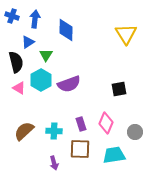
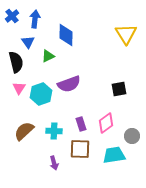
blue cross: rotated 32 degrees clockwise
blue diamond: moved 5 px down
blue triangle: rotated 32 degrees counterclockwise
green triangle: moved 2 px right, 1 px down; rotated 32 degrees clockwise
cyan hexagon: moved 14 px down; rotated 10 degrees clockwise
pink triangle: rotated 32 degrees clockwise
pink diamond: rotated 30 degrees clockwise
gray circle: moved 3 px left, 4 px down
